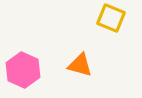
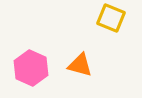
pink hexagon: moved 8 px right, 2 px up
